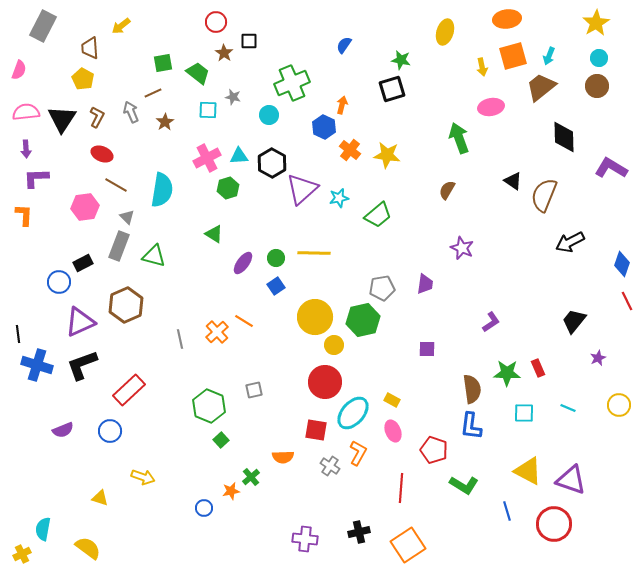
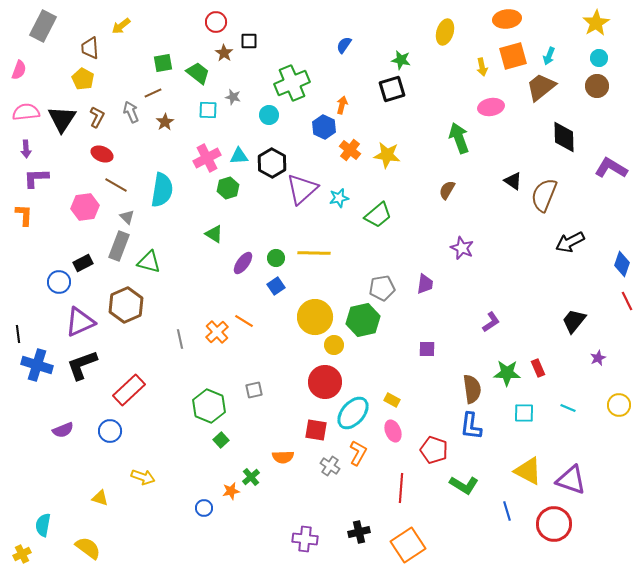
green triangle at (154, 256): moved 5 px left, 6 px down
cyan semicircle at (43, 529): moved 4 px up
